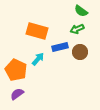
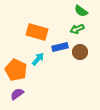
orange rectangle: moved 1 px down
